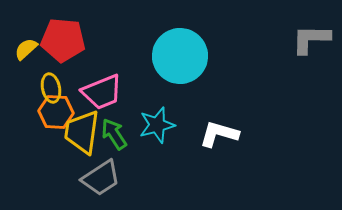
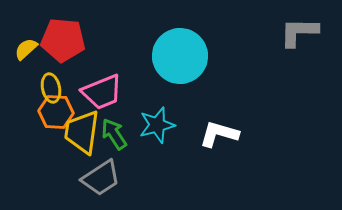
gray L-shape: moved 12 px left, 7 px up
